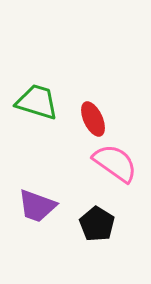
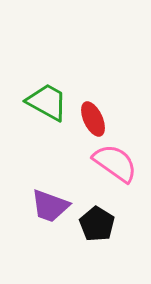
green trapezoid: moved 10 px right; rotated 12 degrees clockwise
purple trapezoid: moved 13 px right
